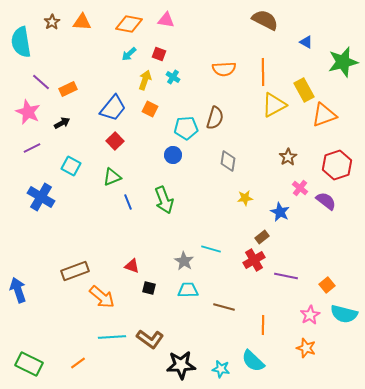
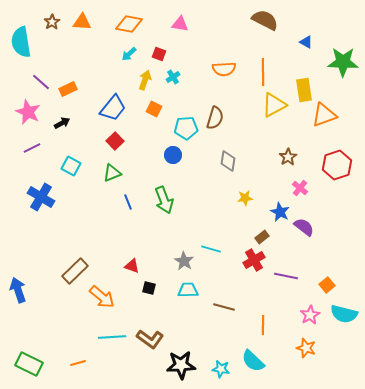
pink triangle at (166, 20): moved 14 px right, 4 px down
green star at (343, 62): rotated 16 degrees clockwise
cyan cross at (173, 77): rotated 24 degrees clockwise
yellow rectangle at (304, 90): rotated 20 degrees clockwise
orange square at (150, 109): moved 4 px right
green triangle at (112, 177): moved 4 px up
purple semicircle at (326, 201): moved 22 px left, 26 px down
brown rectangle at (75, 271): rotated 24 degrees counterclockwise
orange line at (78, 363): rotated 21 degrees clockwise
